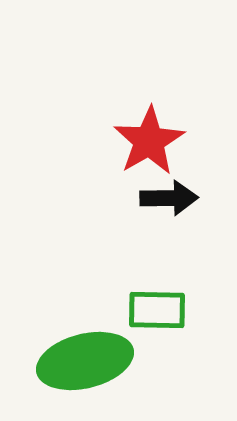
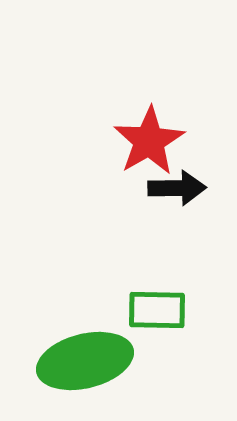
black arrow: moved 8 px right, 10 px up
